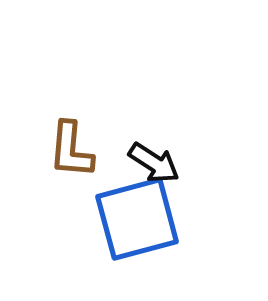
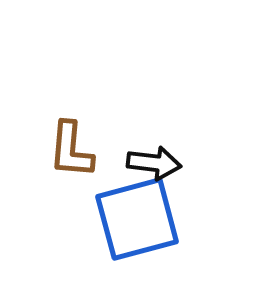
black arrow: rotated 26 degrees counterclockwise
